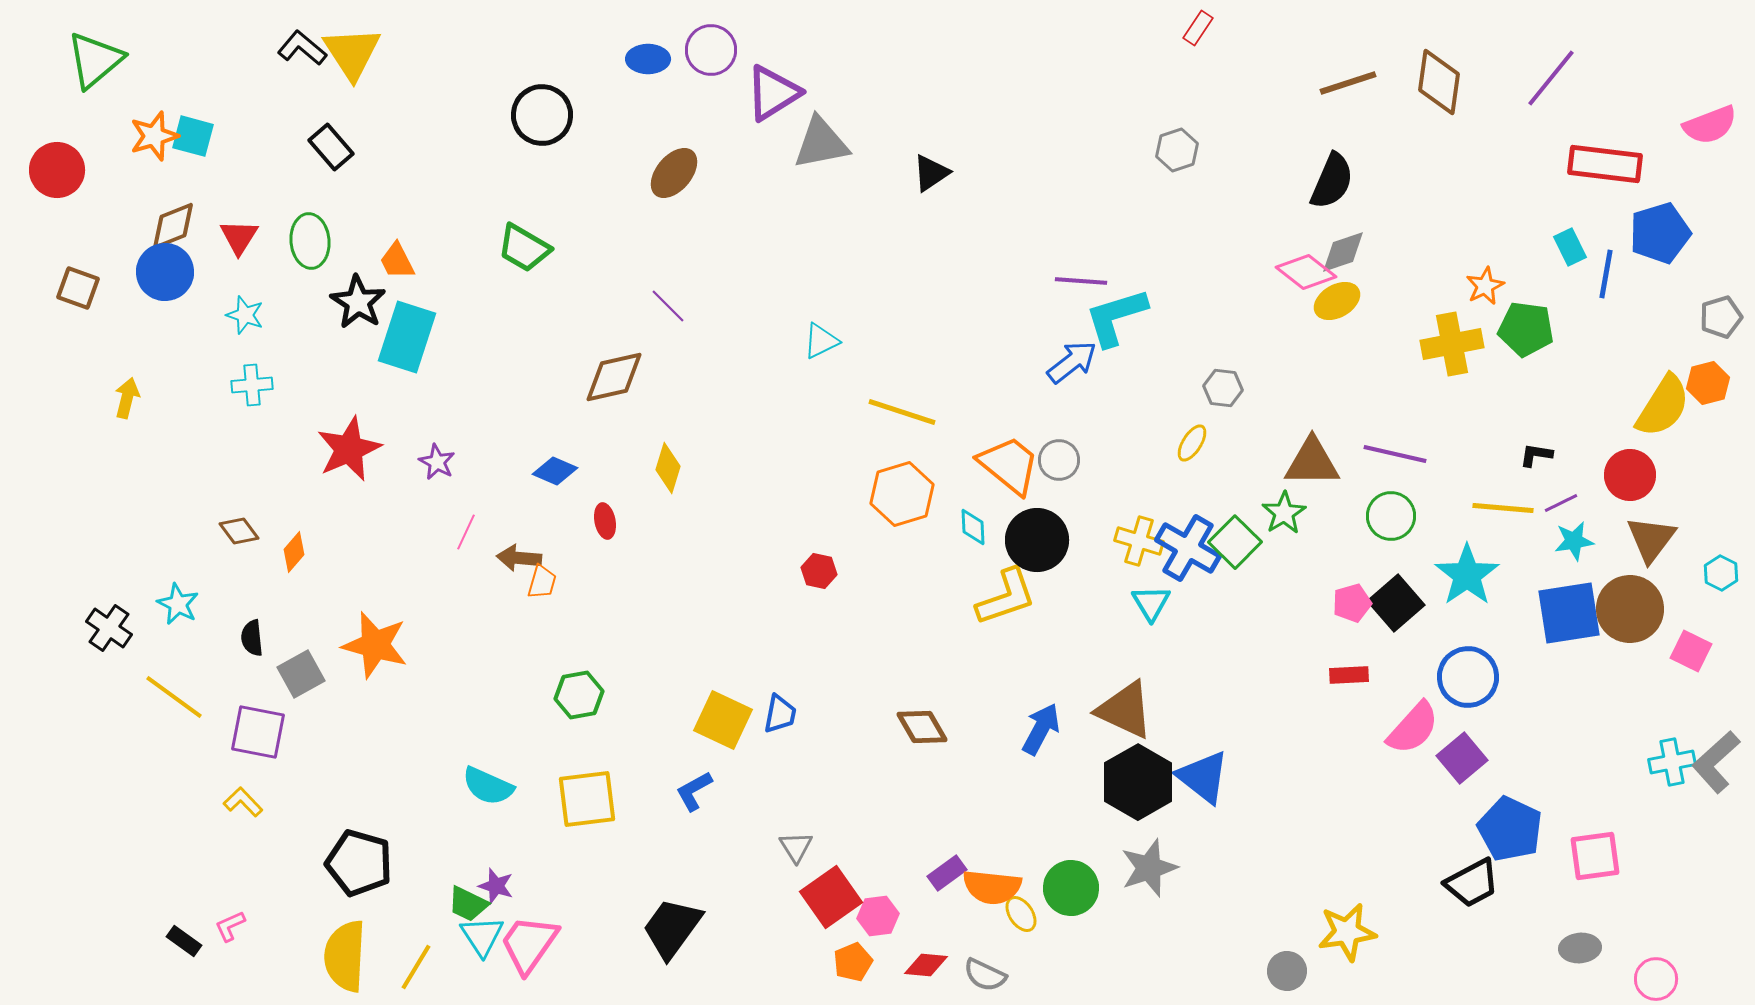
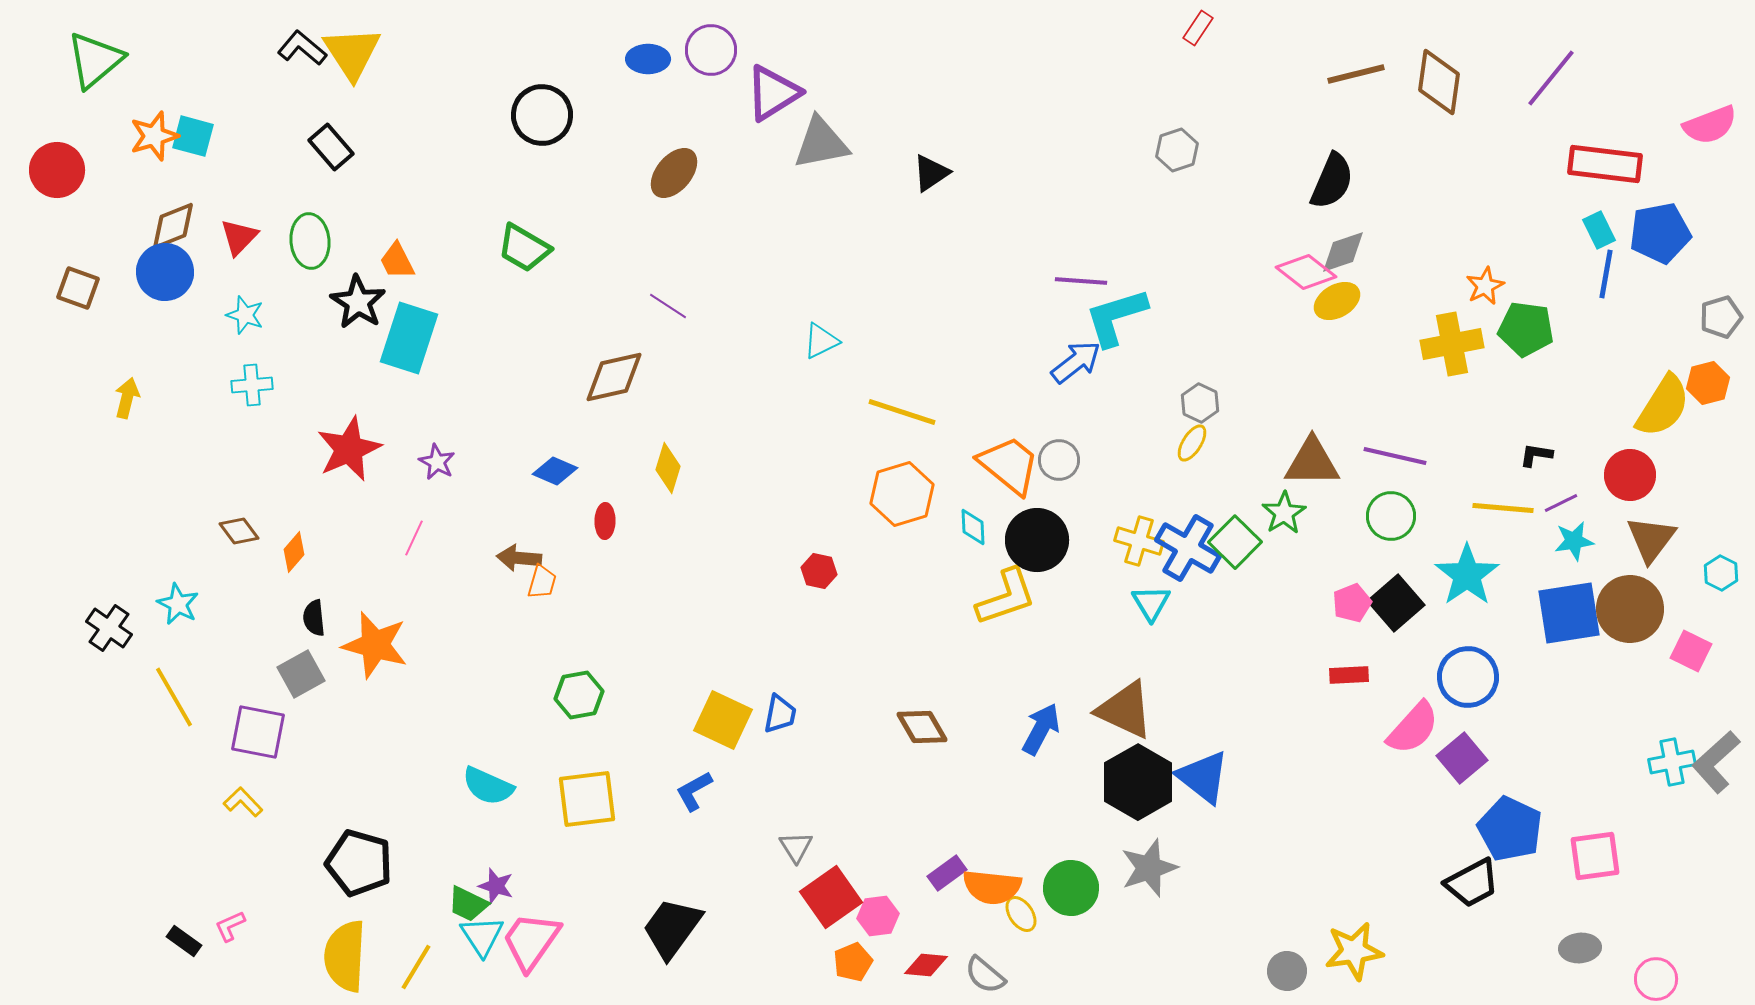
brown line at (1348, 83): moved 8 px right, 9 px up; rotated 4 degrees clockwise
blue pentagon at (1660, 233): rotated 6 degrees clockwise
red triangle at (239, 237): rotated 12 degrees clockwise
cyan rectangle at (1570, 247): moved 29 px right, 17 px up
purple line at (668, 306): rotated 12 degrees counterclockwise
cyan rectangle at (407, 337): moved 2 px right, 1 px down
blue arrow at (1072, 362): moved 4 px right
gray hexagon at (1223, 388): moved 23 px left, 15 px down; rotated 18 degrees clockwise
purple line at (1395, 454): moved 2 px down
red ellipse at (605, 521): rotated 12 degrees clockwise
pink line at (466, 532): moved 52 px left, 6 px down
pink pentagon at (1352, 603): rotated 6 degrees counterclockwise
black semicircle at (252, 638): moved 62 px right, 20 px up
yellow line at (174, 697): rotated 24 degrees clockwise
yellow star at (1347, 932): moved 7 px right, 19 px down
pink trapezoid at (529, 944): moved 2 px right, 3 px up
gray semicircle at (985, 975): rotated 15 degrees clockwise
